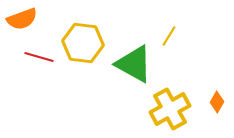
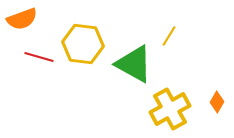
yellow hexagon: moved 1 px down
